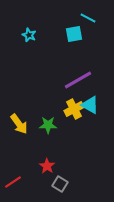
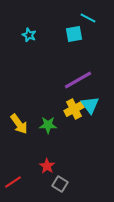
cyan triangle: rotated 24 degrees clockwise
